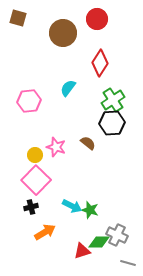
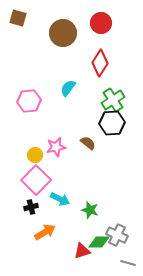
red circle: moved 4 px right, 4 px down
pink star: rotated 30 degrees counterclockwise
cyan arrow: moved 12 px left, 7 px up
